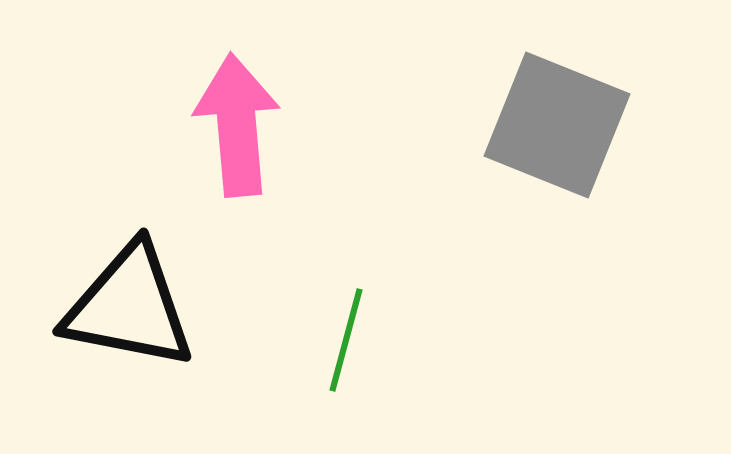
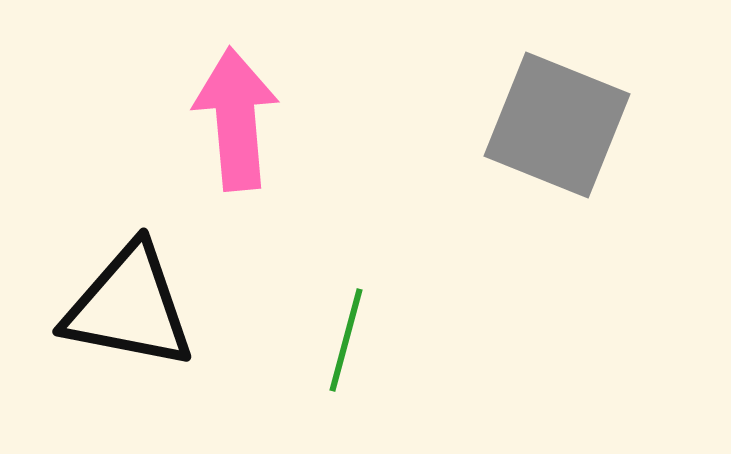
pink arrow: moved 1 px left, 6 px up
